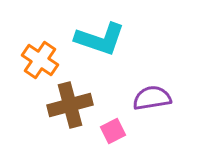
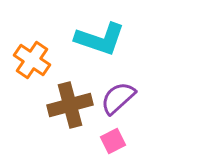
orange cross: moved 8 px left
purple semicircle: moved 34 px left; rotated 33 degrees counterclockwise
pink square: moved 10 px down
